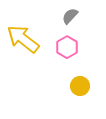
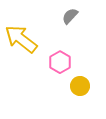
yellow arrow: moved 2 px left
pink hexagon: moved 7 px left, 15 px down
